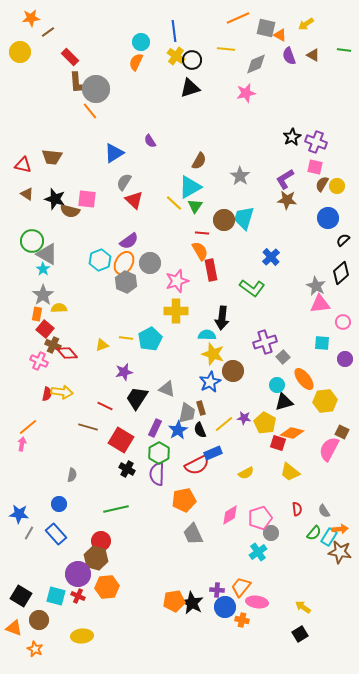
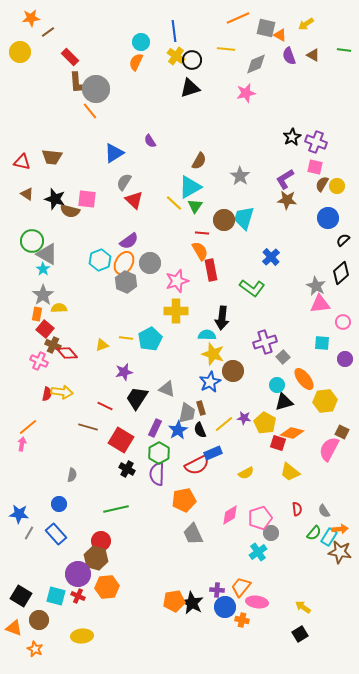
red triangle at (23, 165): moved 1 px left, 3 px up
